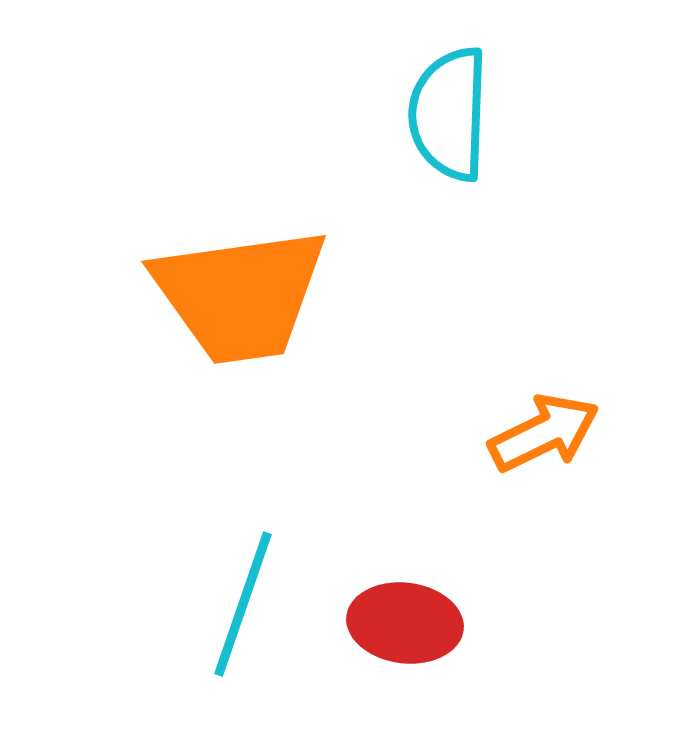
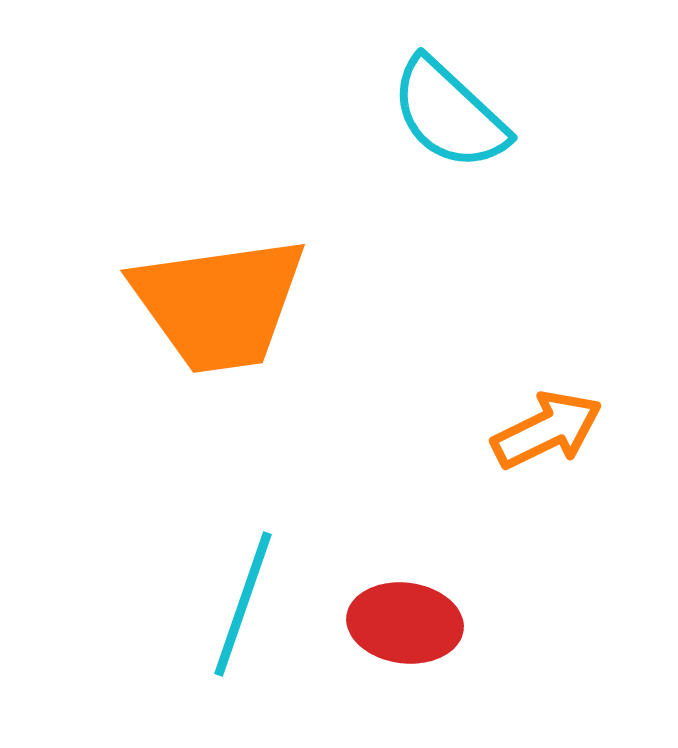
cyan semicircle: rotated 49 degrees counterclockwise
orange trapezoid: moved 21 px left, 9 px down
orange arrow: moved 3 px right, 3 px up
